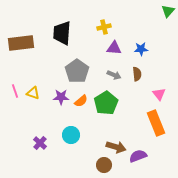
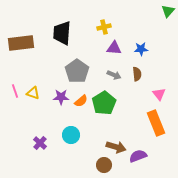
green pentagon: moved 2 px left
